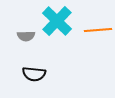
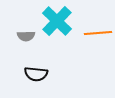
orange line: moved 3 px down
black semicircle: moved 2 px right
